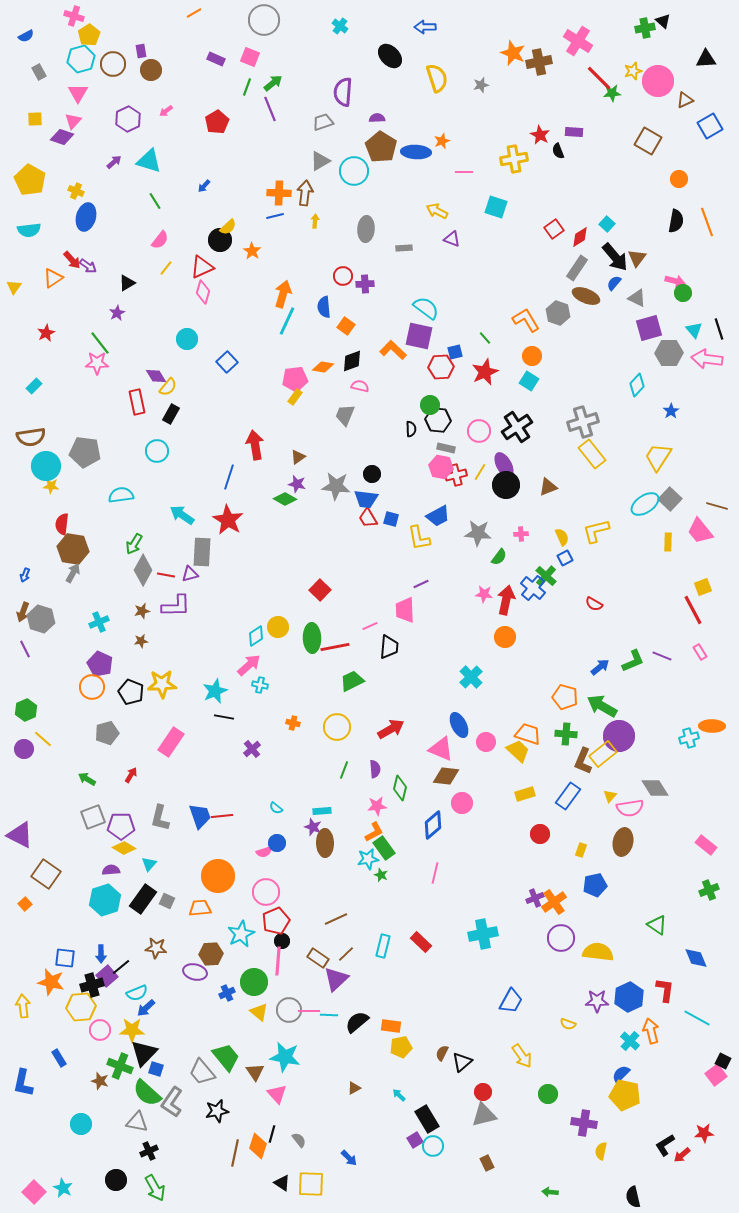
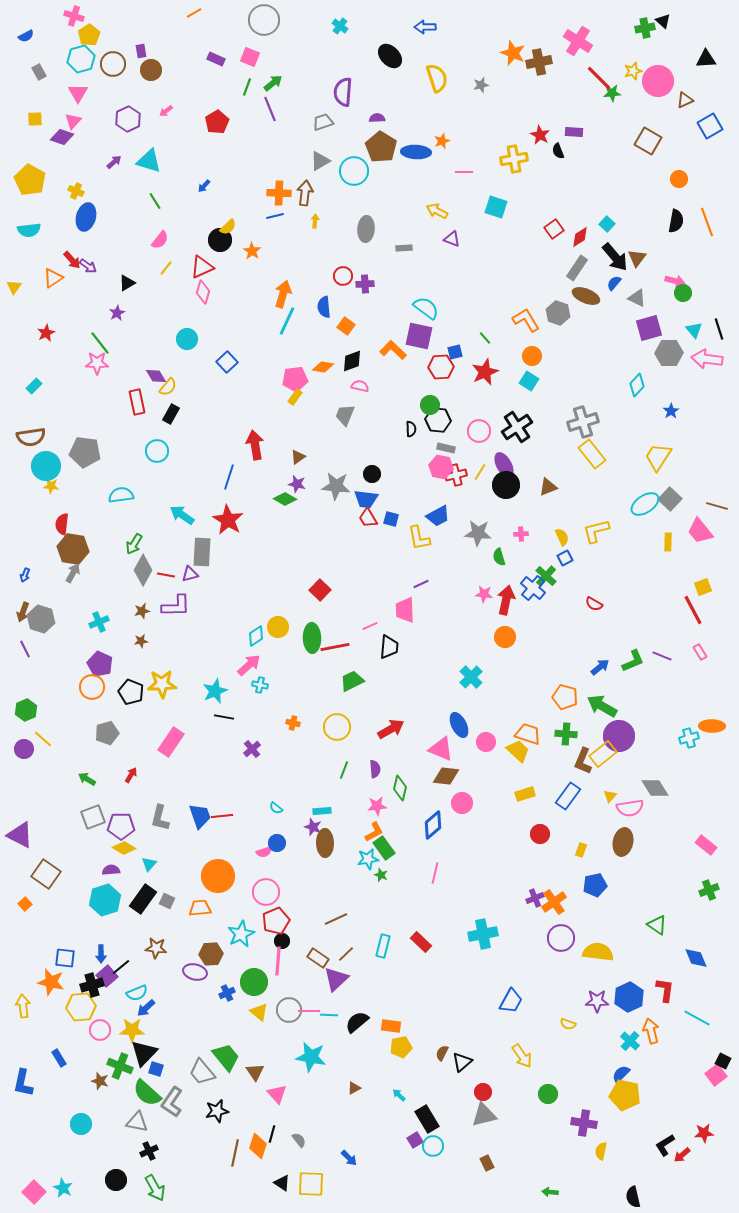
green semicircle at (499, 557): rotated 126 degrees clockwise
cyan star at (285, 1057): moved 26 px right
